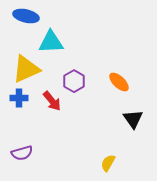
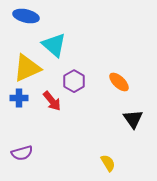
cyan triangle: moved 3 px right, 3 px down; rotated 44 degrees clockwise
yellow triangle: moved 1 px right, 1 px up
yellow semicircle: rotated 120 degrees clockwise
